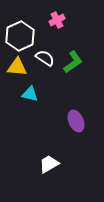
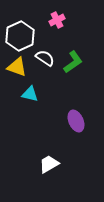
yellow triangle: rotated 15 degrees clockwise
